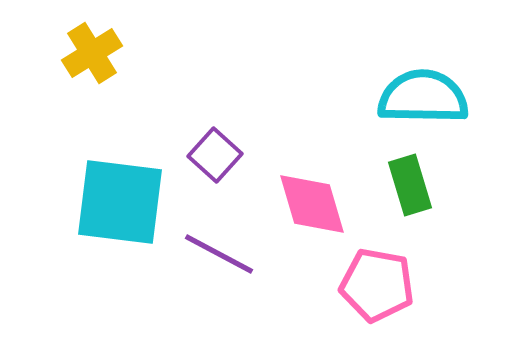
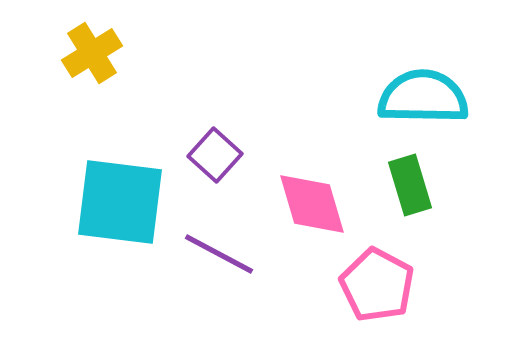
pink pentagon: rotated 18 degrees clockwise
